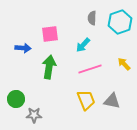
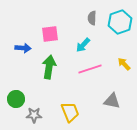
yellow trapezoid: moved 16 px left, 12 px down
